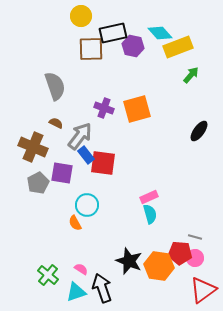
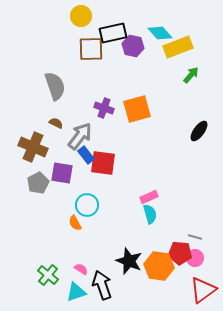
black arrow: moved 3 px up
